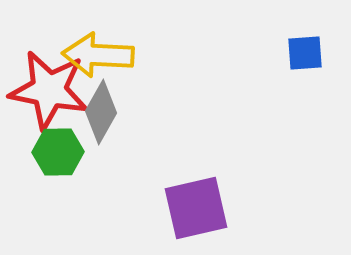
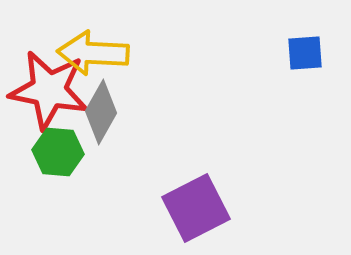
yellow arrow: moved 5 px left, 2 px up
green hexagon: rotated 6 degrees clockwise
purple square: rotated 14 degrees counterclockwise
